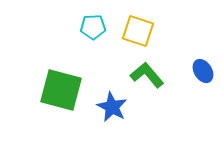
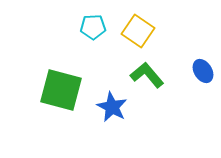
yellow square: rotated 16 degrees clockwise
